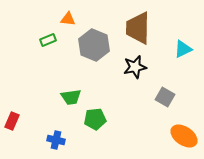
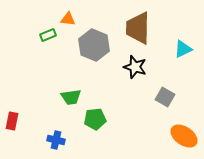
green rectangle: moved 5 px up
black star: rotated 30 degrees clockwise
red rectangle: rotated 12 degrees counterclockwise
